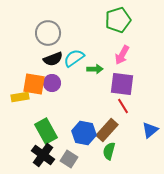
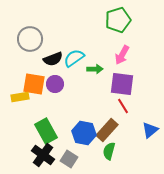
gray circle: moved 18 px left, 6 px down
purple circle: moved 3 px right, 1 px down
